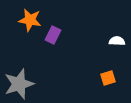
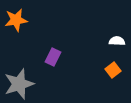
orange star: moved 14 px left; rotated 20 degrees counterclockwise
purple rectangle: moved 22 px down
orange square: moved 5 px right, 8 px up; rotated 21 degrees counterclockwise
